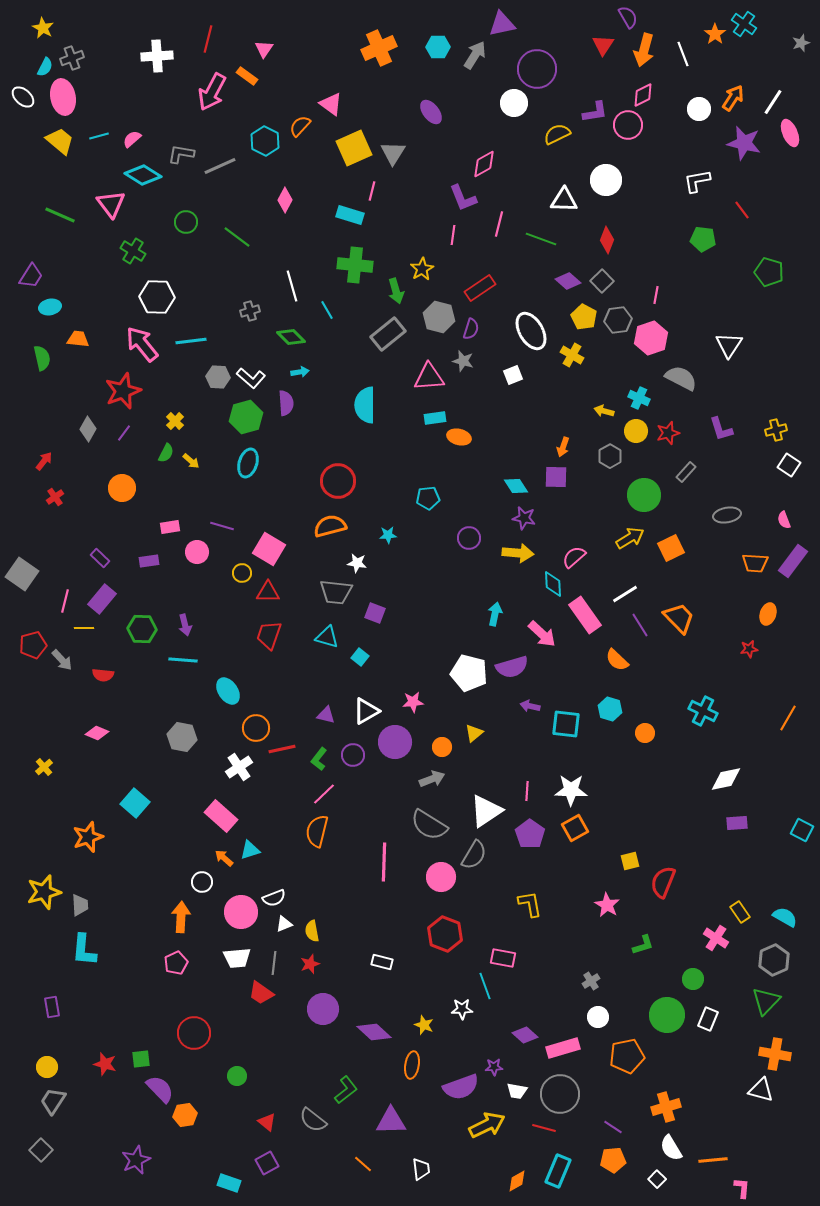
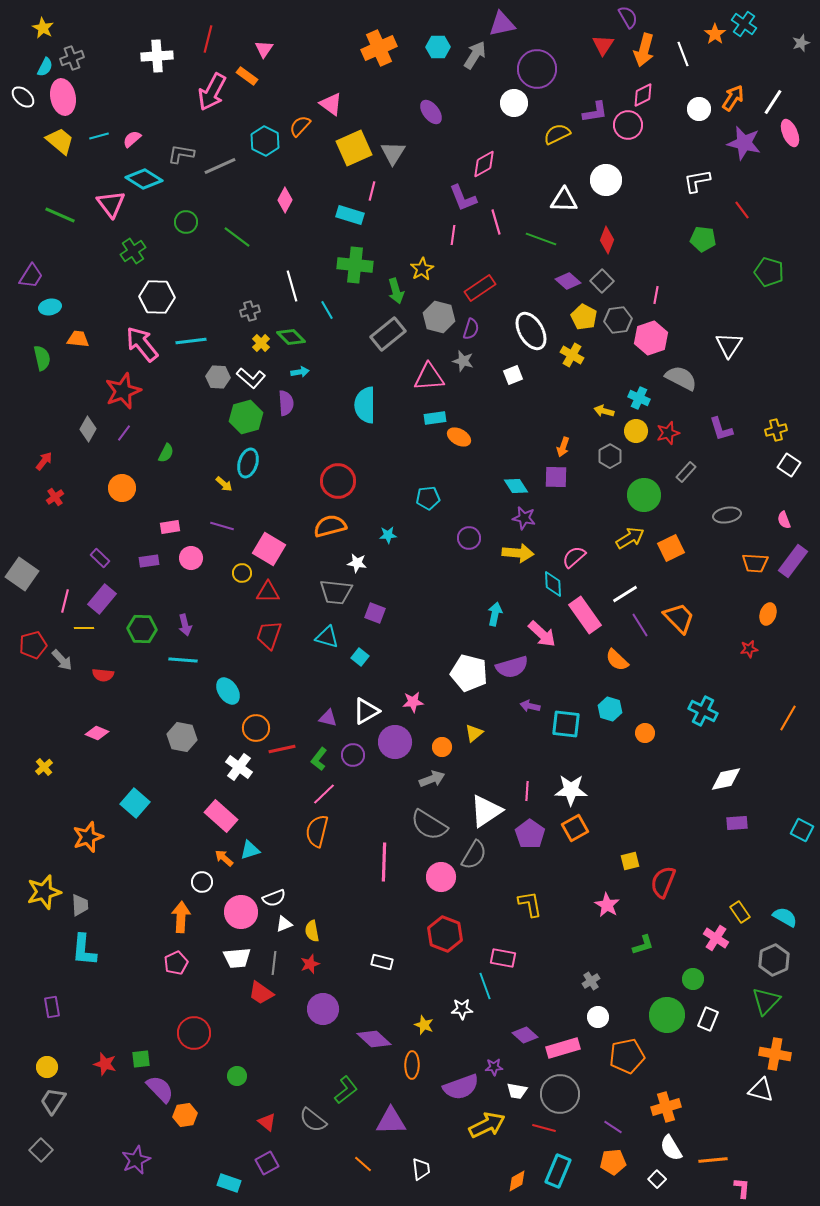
cyan diamond at (143, 175): moved 1 px right, 4 px down
pink line at (499, 224): moved 3 px left, 2 px up; rotated 30 degrees counterclockwise
green cross at (133, 251): rotated 25 degrees clockwise
yellow cross at (175, 421): moved 86 px right, 78 px up
orange ellipse at (459, 437): rotated 15 degrees clockwise
yellow arrow at (191, 461): moved 33 px right, 23 px down
pink circle at (197, 552): moved 6 px left, 6 px down
purple triangle at (326, 715): moved 2 px right, 3 px down
white cross at (239, 767): rotated 20 degrees counterclockwise
purple diamond at (374, 1032): moved 7 px down
orange ellipse at (412, 1065): rotated 8 degrees counterclockwise
orange pentagon at (613, 1160): moved 2 px down
